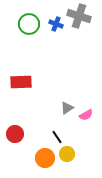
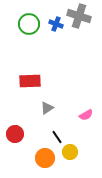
red rectangle: moved 9 px right, 1 px up
gray triangle: moved 20 px left
yellow circle: moved 3 px right, 2 px up
